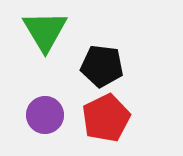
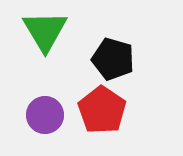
black pentagon: moved 11 px right, 7 px up; rotated 9 degrees clockwise
red pentagon: moved 4 px left, 8 px up; rotated 12 degrees counterclockwise
